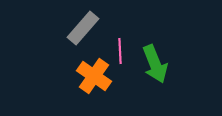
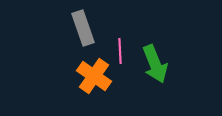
gray rectangle: rotated 60 degrees counterclockwise
